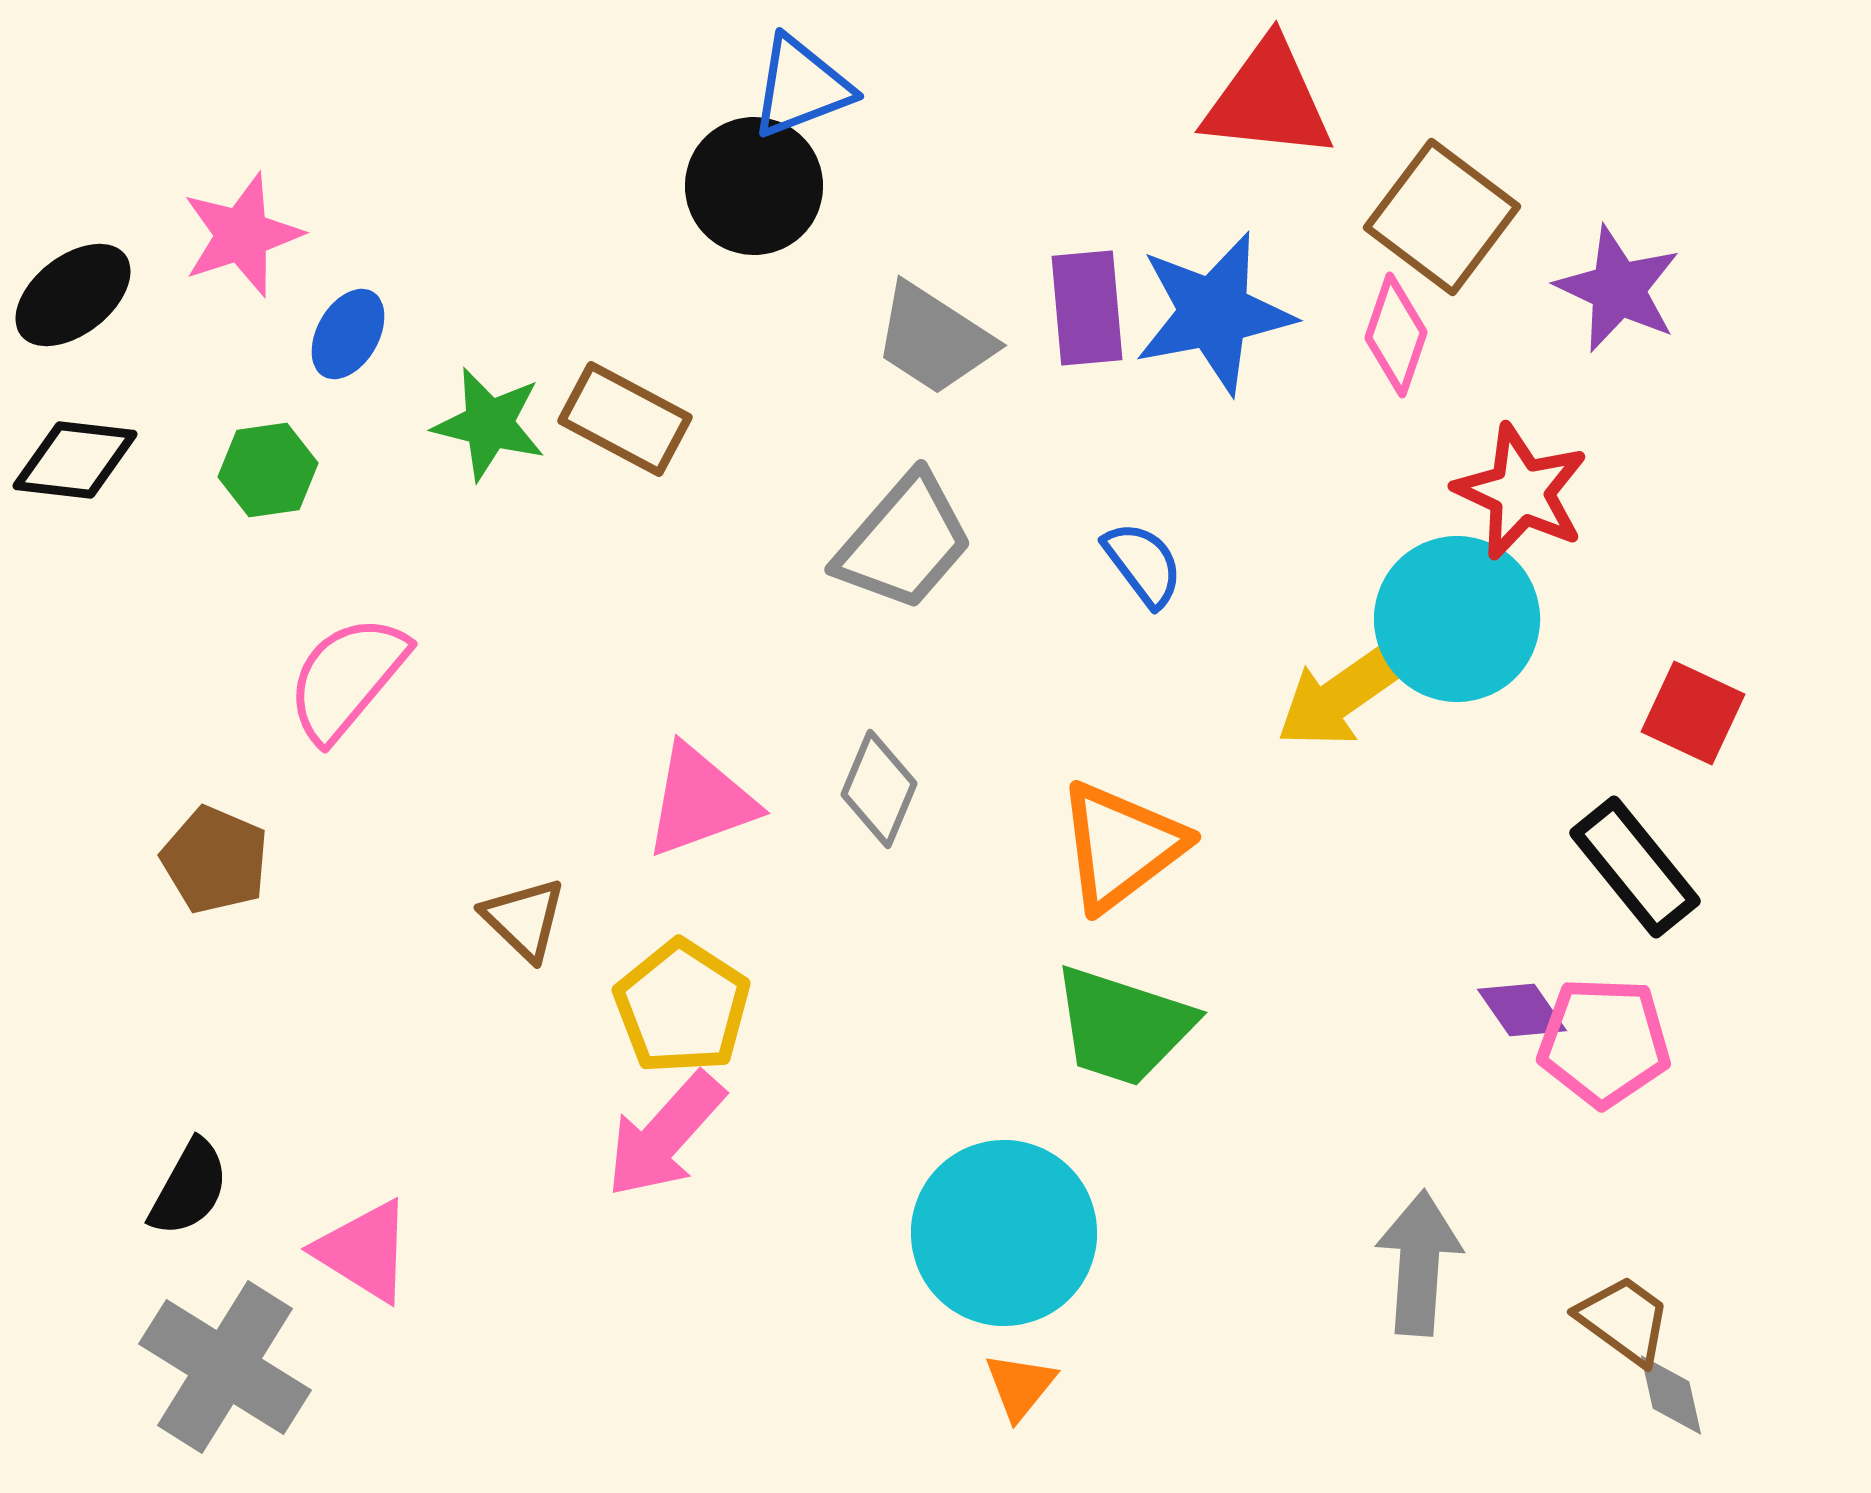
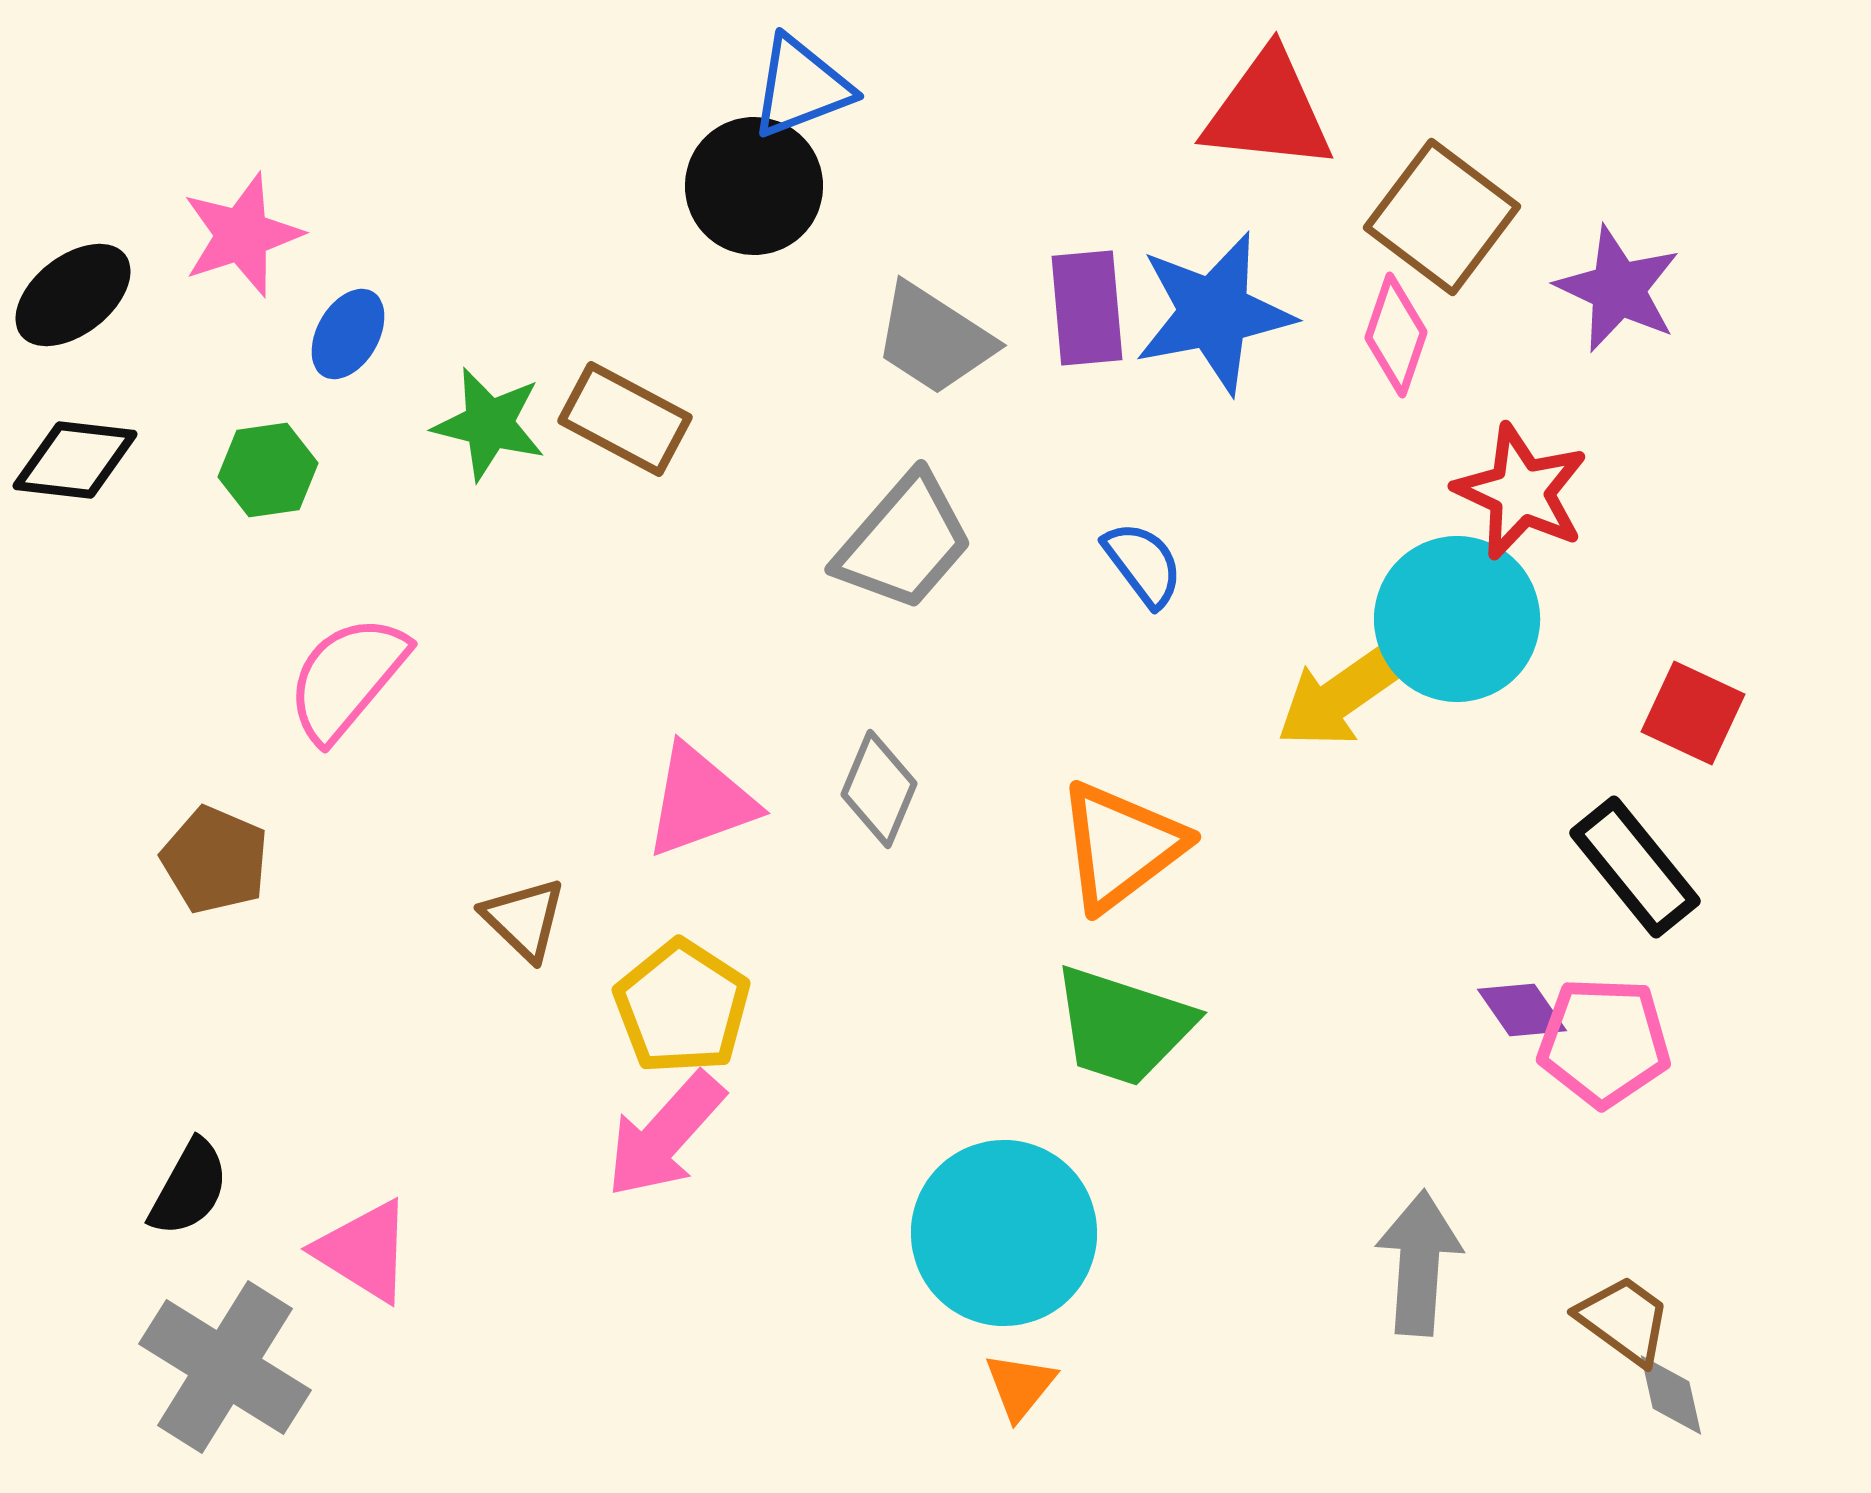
red triangle at (1268, 100): moved 11 px down
